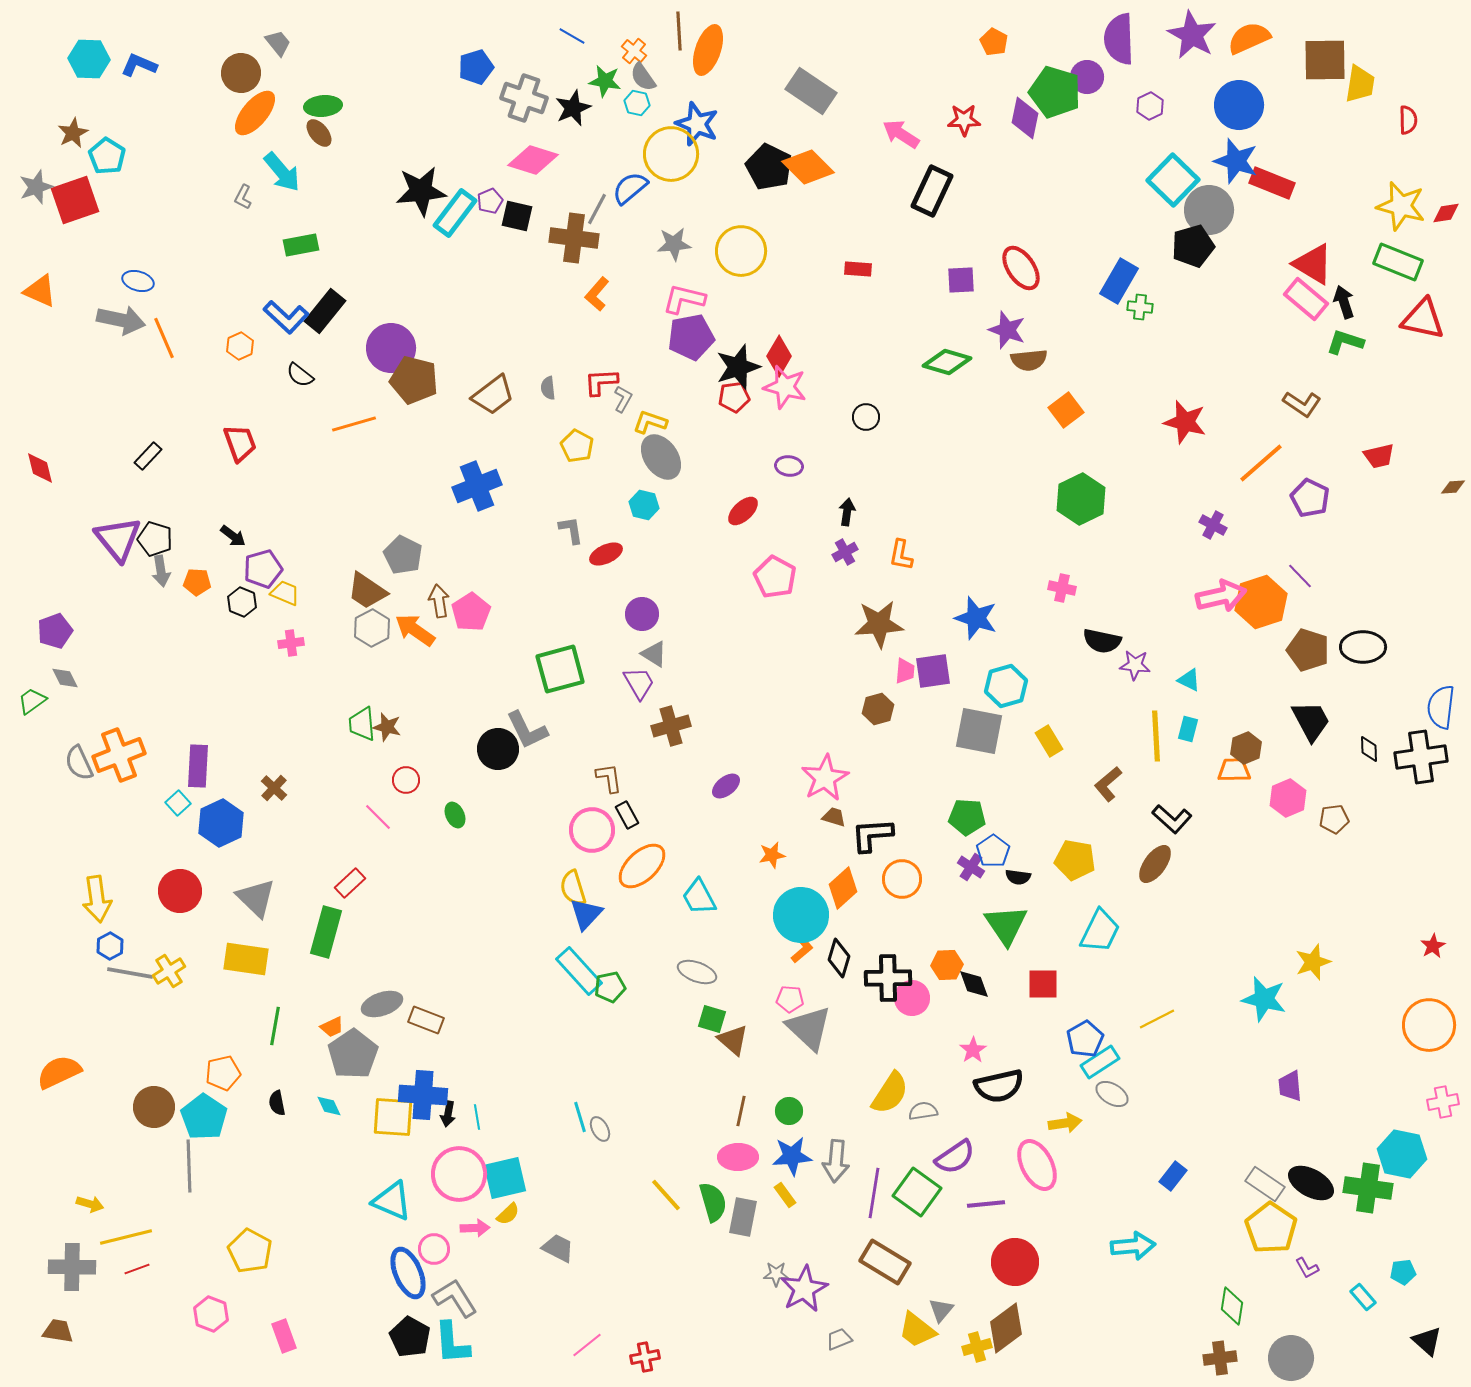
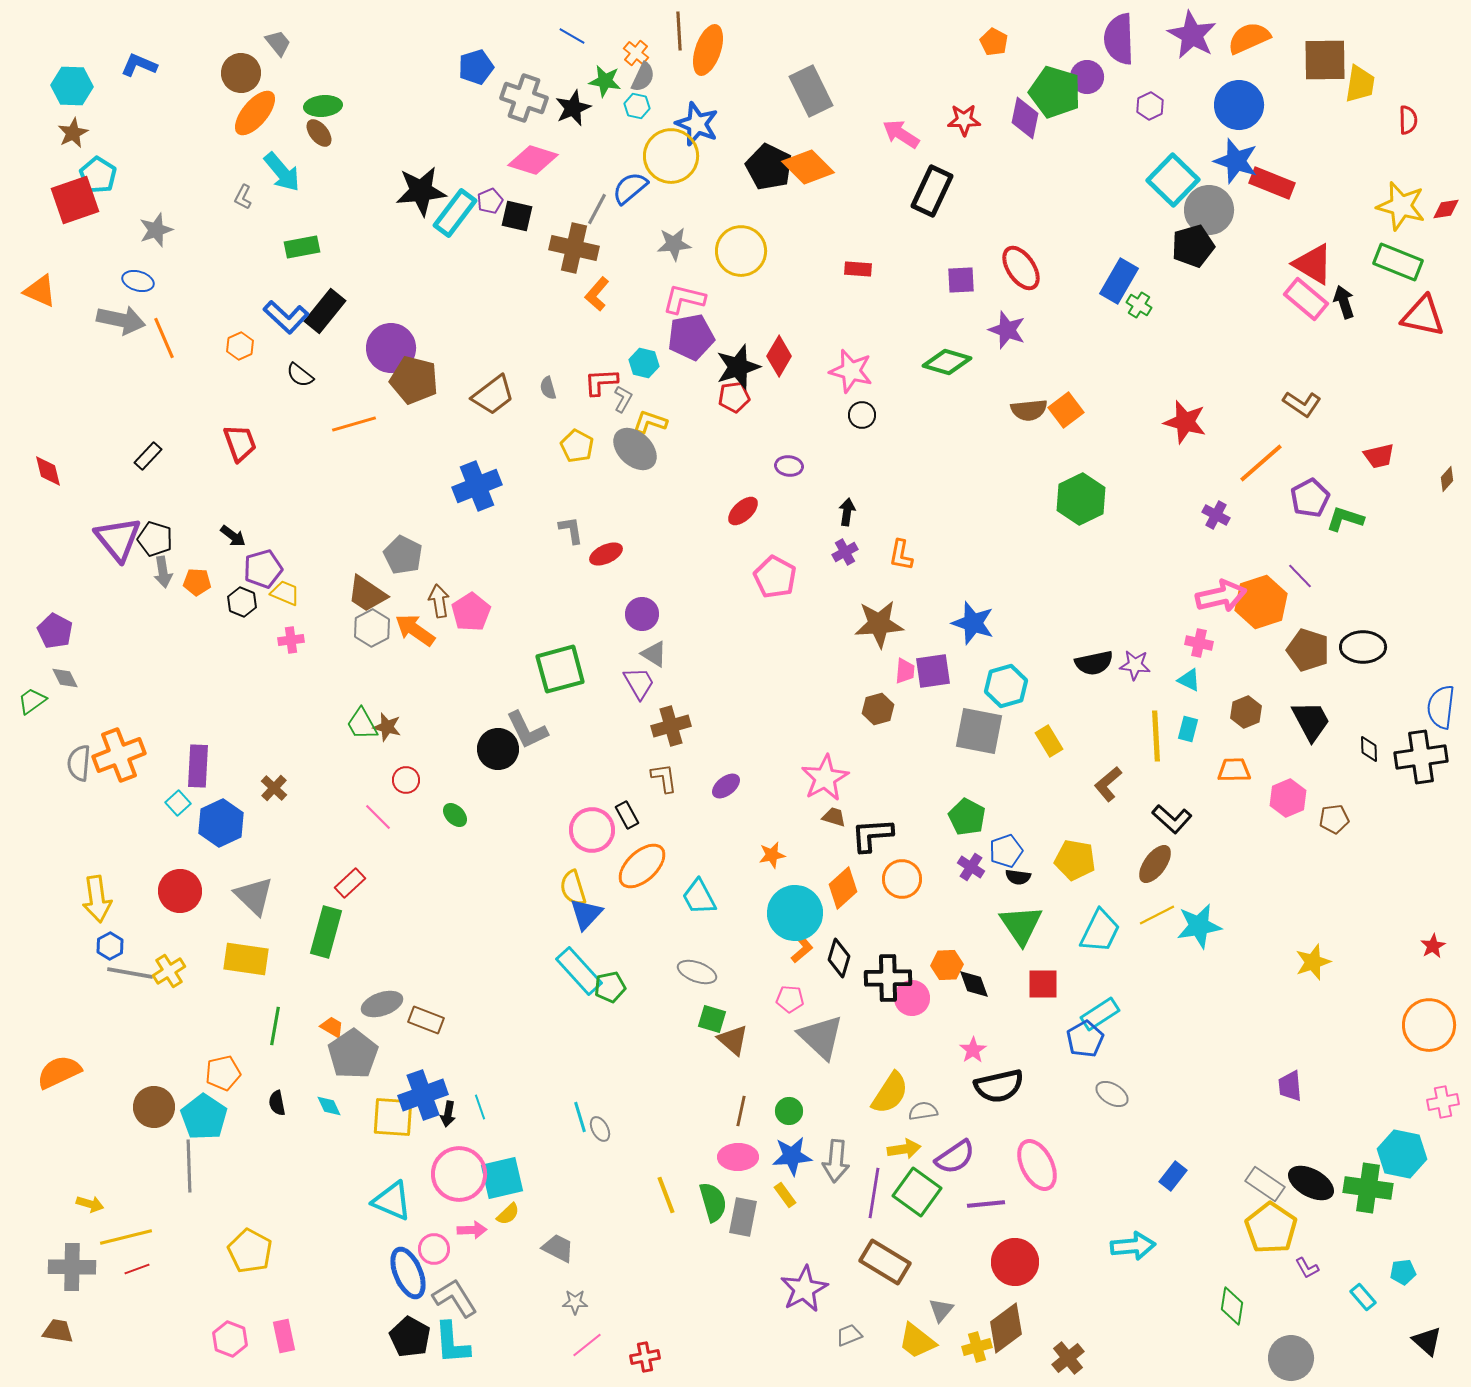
orange cross at (634, 51): moved 2 px right, 2 px down
cyan hexagon at (89, 59): moved 17 px left, 27 px down
gray semicircle at (643, 77): rotated 120 degrees counterclockwise
gray rectangle at (811, 91): rotated 30 degrees clockwise
cyan hexagon at (637, 103): moved 3 px down
yellow circle at (671, 154): moved 2 px down
cyan pentagon at (107, 156): moved 9 px left, 19 px down
gray star at (36, 187): moved 120 px right, 43 px down
red diamond at (1446, 213): moved 4 px up
brown cross at (574, 238): moved 10 px down; rotated 6 degrees clockwise
green rectangle at (301, 245): moved 1 px right, 2 px down
green cross at (1140, 307): moved 1 px left, 2 px up; rotated 25 degrees clockwise
red triangle at (1423, 319): moved 3 px up
green L-shape at (1345, 342): moved 177 px down
brown semicircle at (1029, 360): moved 50 px down
pink star at (785, 387): moved 66 px right, 16 px up
gray semicircle at (548, 388): rotated 10 degrees counterclockwise
black circle at (866, 417): moved 4 px left, 2 px up
gray ellipse at (661, 457): moved 26 px left, 8 px up; rotated 12 degrees counterclockwise
red diamond at (40, 468): moved 8 px right, 3 px down
brown diamond at (1453, 487): moved 6 px left, 8 px up; rotated 45 degrees counterclockwise
purple pentagon at (1310, 498): rotated 18 degrees clockwise
cyan hexagon at (644, 505): moved 142 px up
purple cross at (1213, 525): moved 3 px right, 10 px up
gray arrow at (161, 571): moved 2 px right, 1 px down
pink cross at (1062, 588): moved 137 px right, 55 px down
brown trapezoid at (367, 591): moved 3 px down
blue star at (976, 618): moved 3 px left, 5 px down
purple pentagon at (55, 631): rotated 24 degrees counterclockwise
black semicircle at (1102, 641): moved 8 px left, 22 px down; rotated 24 degrees counterclockwise
pink cross at (291, 643): moved 3 px up
green trapezoid at (362, 724): rotated 24 degrees counterclockwise
brown hexagon at (1246, 748): moved 36 px up
gray semicircle at (79, 763): rotated 30 degrees clockwise
brown L-shape at (609, 778): moved 55 px right
green ellipse at (455, 815): rotated 20 degrees counterclockwise
green pentagon at (967, 817): rotated 24 degrees clockwise
blue pentagon at (993, 851): moved 13 px right; rotated 16 degrees clockwise
gray triangle at (256, 898): moved 2 px left, 2 px up
cyan circle at (801, 915): moved 6 px left, 2 px up
green triangle at (1006, 925): moved 15 px right
cyan star at (1264, 999): moved 65 px left, 73 px up; rotated 24 degrees counterclockwise
yellow line at (1157, 1019): moved 104 px up
orange trapezoid at (332, 1027): rotated 125 degrees counterclockwise
gray triangle at (809, 1028): moved 12 px right, 9 px down
cyan rectangle at (1100, 1062): moved 48 px up
blue cross at (423, 1095): rotated 24 degrees counterclockwise
cyan line at (477, 1117): moved 3 px right, 10 px up; rotated 10 degrees counterclockwise
yellow arrow at (1065, 1123): moved 161 px left, 26 px down
cyan square at (505, 1178): moved 3 px left
yellow line at (666, 1195): rotated 21 degrees clockwise
pink arrow at (475, 1228): moved 3 px left, 2 px down
gray star at (776, 1274): moved 201 px left, 28 px down
pink hexagon at (211, 1314): moved 19 px right, 25 px down
yellow trapezoid at (917, 1330): moved 11 px down
pink rectangle at (284, 1336): rotated 8 degrees clockwise
gray trapezoid at (839, 1339): moved 10 px right, 4 px up
brown cross at (1220, 1358): moved 152 px left; rotated 32 degrees counterclockwise
